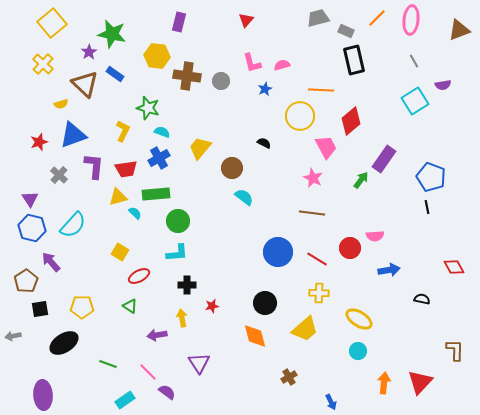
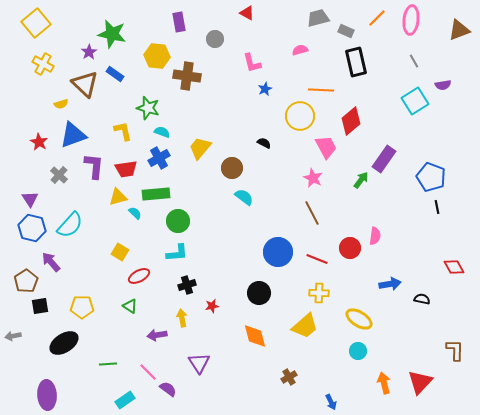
red triangle at (246, 20): moved 1 px right, 7 px up; rotated 42 degrees counterclockwise
purple rectangle at (179, 22): rotated 24 degrees counterclockwise
yellow square at (52, 23): moved 16 px left
black rectangle at (354, 60): moved 2 px right, 2 px down
yellow cross at (43, 64): rotated 15 degrees counterclockwise
pink semicircle at (282, 65): moved 18 px right, 15 px up
gray circle at (221, 81): moved 6 px left, 42 px up
yellow L-shape at (123, 131): rotated 40 degrees counterclockwise
red star at (39, 142): rotated 24 degrees counterclockwise
black line at (427, 207): moved 10 px right
brown line at (312, 213): rotated 55 degrees clockwise
cyan semicircle at (73, 225): moved 3 px left
pink semicircle at (375, 236): rotated 78 degrees counterclockwise
red line at (317, 259): rotated 10 degrees counterclockwise
blue arrow at (389, 270): moved 1 px right, 14 px down
black cross at (187, 285): rotated 18 degrees counterclockwise
black circle at (265, 303): moved 6 px left, 10 px up
black square at (40, 309): moved 3 px up
yellow trapezoid at (305, 329): moved 3 px up
green line at (108, 364): rotated 24 degrees counterclockwise
orange arrow at (384, 383): rotated 20 degrees counterclockwise
purple semicircle at (167, 392): moved 1 px right, 3 px up
purple ellipse at (43, 395): moved 4 px right
